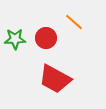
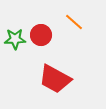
red circle: moved 5 px left, 3 px up
